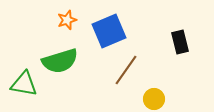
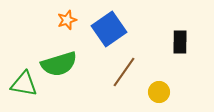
blue square: moved 2 px up; rotated 12 degrees counterclockwise
black rectangle: rotated 15 degrees clockwise
green semicircle: moved 1 px left, 3 px down
brown line: moved 2 px left, 2 px down
yellow circle: moved 5 px right, 7 px up
